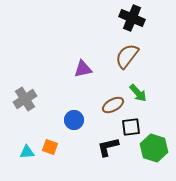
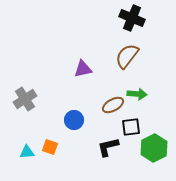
green arrow: moved 1 px left, 1 px down; rotated 42 degrees counterclockwise
green hexagon: rotated 16 degrees clockwise
